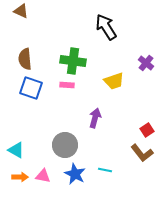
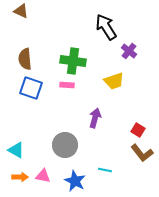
purple cross: moved 17 px left, 12 px up
red square: moved 9 px left; rotated 24 degrees counterclockwise
blue star: moved 7 px down
